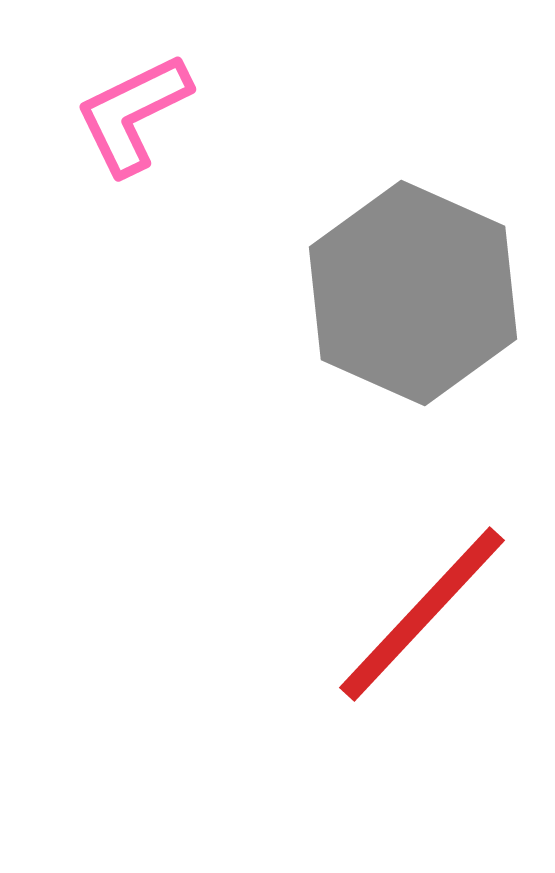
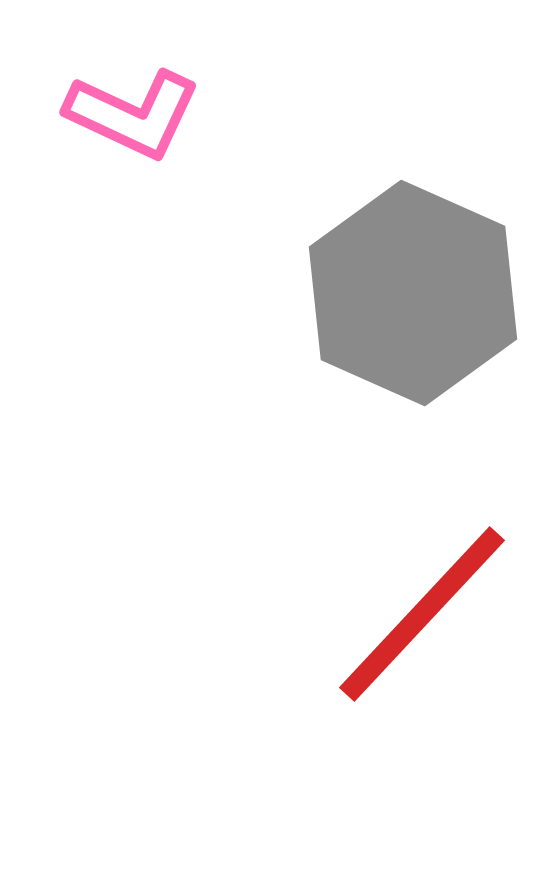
pink L-shape: rotated 129 degrees counterclockwise
